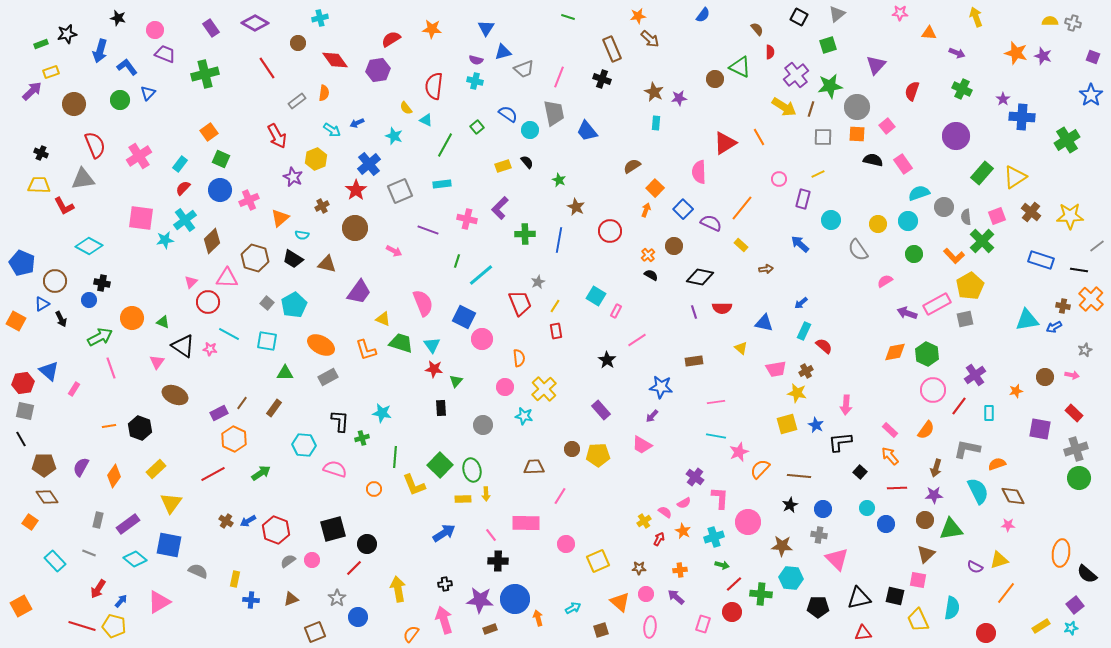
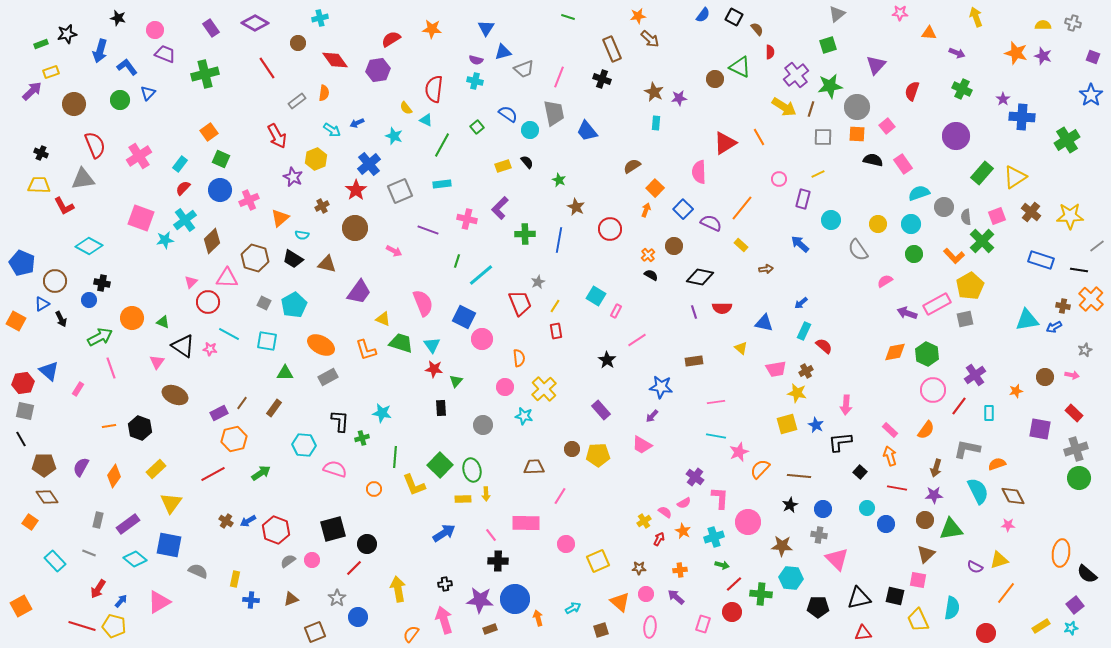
black square at (799, 17): moved 65 px left
yellow semicircle at (1050, 21): moved 7 px left, 4 px down
red semicircle at (434, 86): moved 3 px down
green line at (445, 145): moved 3 px left
pink square at (141, 218): rotated 12 degrees clockwise
cyan circle at (908, 221): moved 3 px right, 3 px down
red circle at (610, 231): moved 2 px up
gray square at (267, 303): moved 3 px left; rotated 16 degrees counterclockwise
pink rectangle at (74, 389): moved 4 px right
orange hexagon at (234, 439): rotated 20 degrees clockwise
orange arrow at (890, 456): rotated 24 degrees clockwise
red line at (897, 488): rotated 12 degrees clockwise
